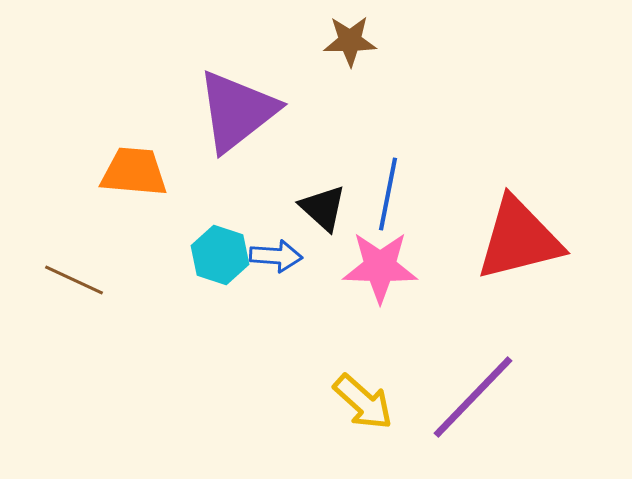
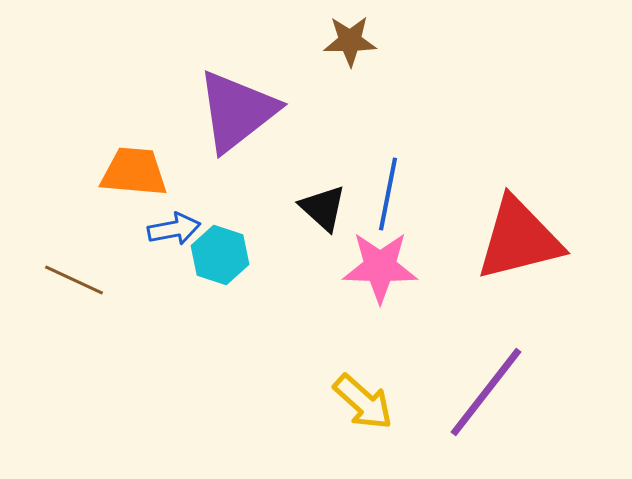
blue arrow: moved 102 px left, 27 px up; rotated 15 degrees counterclockwise
purple line: moved 13 px right, 5 px up; rotated 6 degrees counterclockwise
